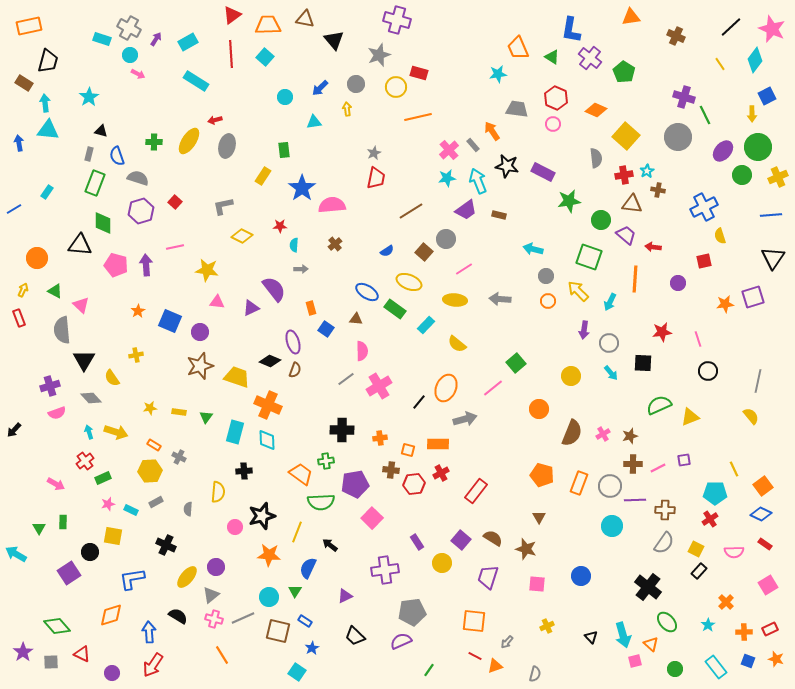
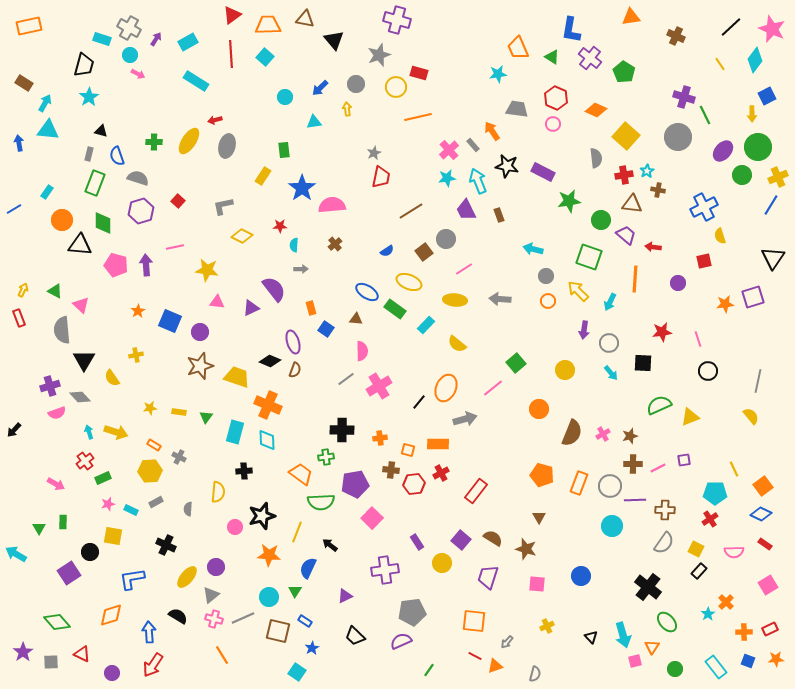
black trapezoid at (48, 61): moved 36 px right, 4 px down
cyan arrow at (45, 103): rotated 36 degrees clockwise
red trapezoid at (376, 178): moved 5 px right, 1 px up
red square at (175, 202): moved 3 px right, 1 px up
purple trapezoid at (466, 210): rotated 100 degrees clockwise
brown rectangle at (499, 215): rotated 56 degrees clockwise
blue line at (771, 215): moved 10 px up; rotated 55 degrees counterclockwise
brown square at (424, 252): rotated 12 degrees clockwise
orange circle at (37, 258): moved 25 px right, 38 px up
yellow circle at (571, 376): moved 6 px left, 6 px up
gray diamond at (91, 398): moved 11 px left, 1 px up
green cross at (326, 461): moved 4 px up
cyan star at (708, 625): moved 11 px up
green diamond at (57, 626): moved 4 px up
orange triangle at (651, 644): moved 1 px right, 3 px down; rotated 21 degrees clockwise
orange star at (776, 659): rotated 21 degrees counterclockwise
